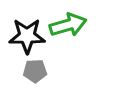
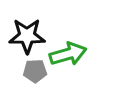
green arrow: moved 29 px down
